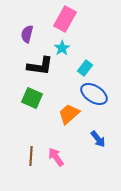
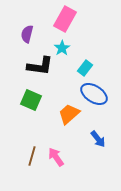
green square: moved 1 px left, 2 px down
brown line: moved 1 px right; rotated 12 degrees clockwise
